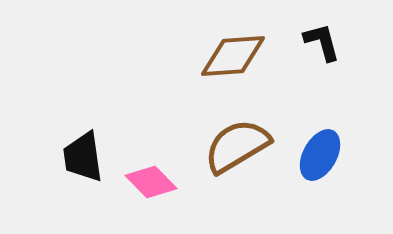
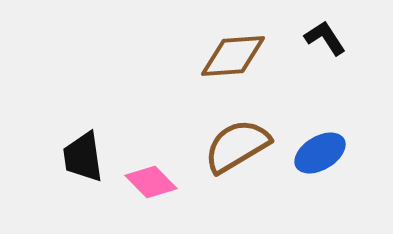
black L-shape: moved 3 px right, 4 px up; rotated 18 degrees counterclockwise
blue ellipse: moved 2 px up; rotated 30 degrees clockwise
